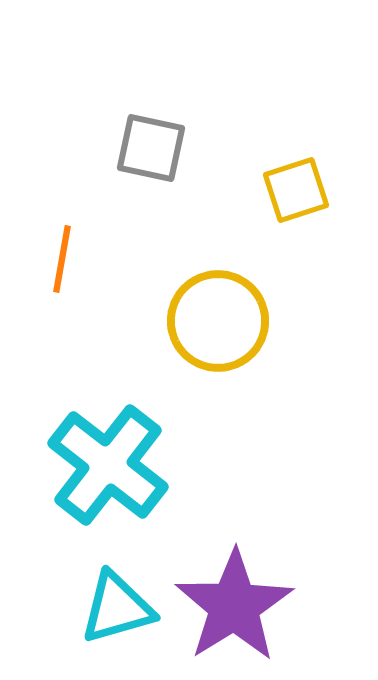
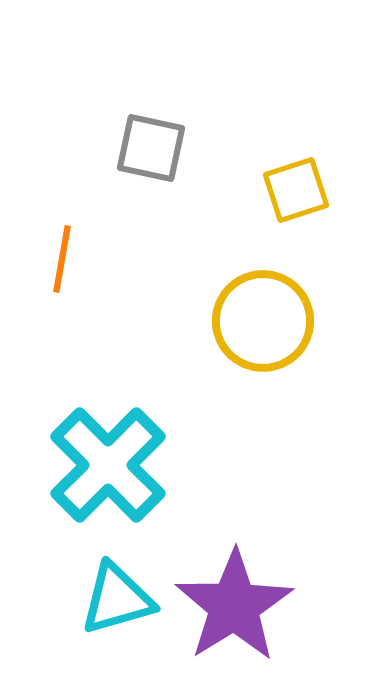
yellow circle: moved 45 px right
cyan cross: rotated 7 degrees clockwise
cyan triangle: moved 9 px up
